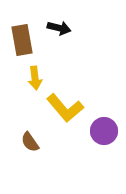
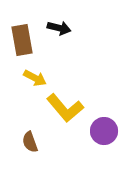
yellow arrow: rotated 55 degrees counterclockwise
brown semicircle: rotated 15 degrees clockwise
